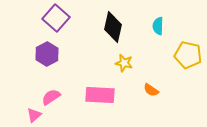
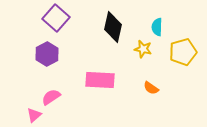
cyan semicircle: moved 1 px left, 1 px down
yellow pentagon: moved 5 px left, 3 px up; rotated 28 degrees counterclockwise
yellow star: moved 19 px right, 14 px up
orange semicircle: moved 2 px up
pink rectangle: moved 15 px up
